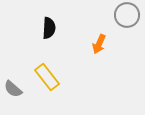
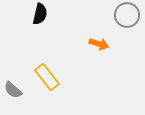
black semicircle: moved 9 px left, 14 px up; rotated 10 degrees clockwise
orange arrow: rotated 96 degrees counterclockwise
gray semicircle: moved 1 px down
